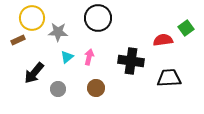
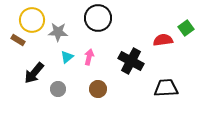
yellow circle: moved 2 px down
brown rectangle: rotated 56 degrees clockwise
black cross: rotated 20 degrees clockwise
black trapezoid: moved 3 px left, 10 px down
brown circle: moved 2 px right, 1 px down
